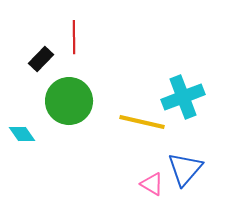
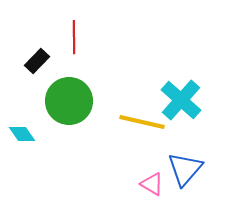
black rectangle: moved 4 px left, 2 px down
cyan cross: moved 2 px left, 3 px down; rotated 27 degrees counterclockwise
